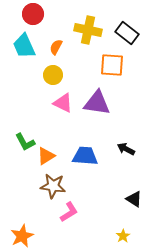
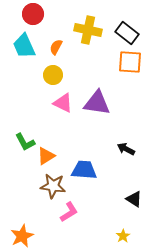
orange square: moved 18 px right, 3 px up
blue trapezoid: moved 1 px left, 14 px down
